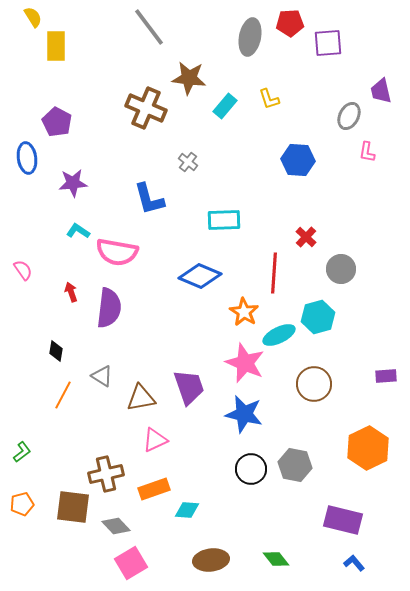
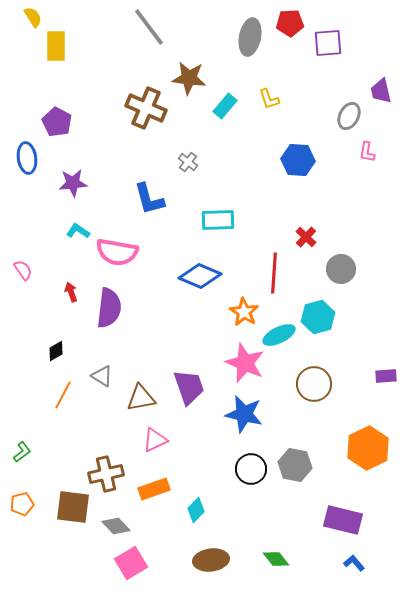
cyan rectangle at (224, 220): moved 6 px left
black diamond at (56, 351): rotated 50 degrees clockwise
cyan diamond at (187, 510): moved 9 px right; rotated 50 degrees counterclockwise
